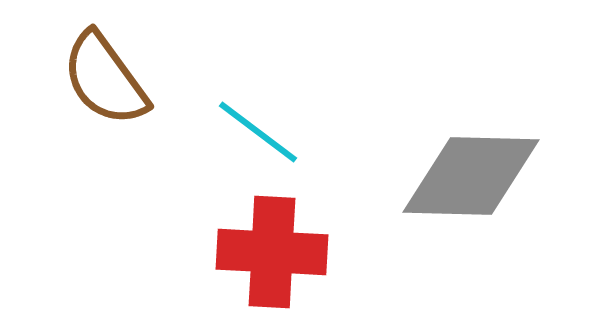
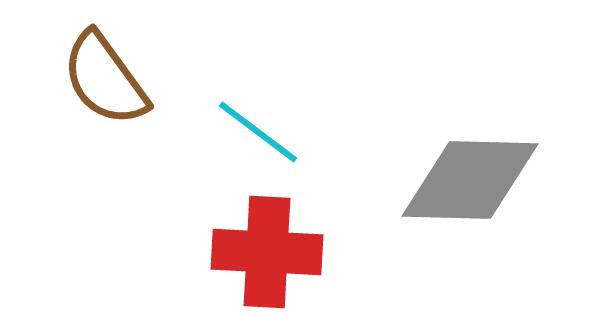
gray diamond: moved 1 px left, 4 px down
red cross: moved 5 px left
